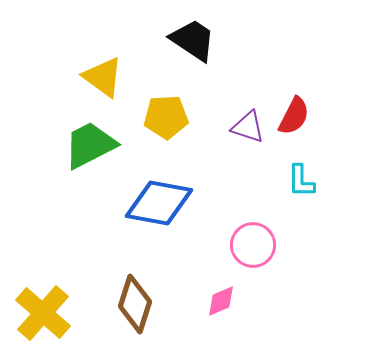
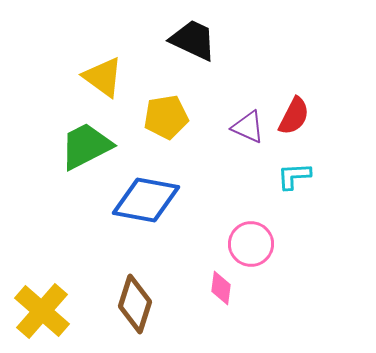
black trapezoid: rotated 9 degrees counterclockwise
yellow pentagon: rotated 6 degrees counterclockwise
purple triangle: rotated 6 degrees clockwise
green trapezoid: moved 4 px left, 1 px down
cyan L-shape: moved 7 px left, 5 px up; rotated 87 degrees clockwise
blue diamond: moved 13 px left, 3 px up
pink circle: moved 2 px left, 1 px up
pink diamond: moved 13 px up; rotated 60 degrees counterclockwise
yellow cross: moved 1 px left, 2 px up
